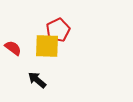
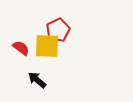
red semicircle: moved 8 px right
